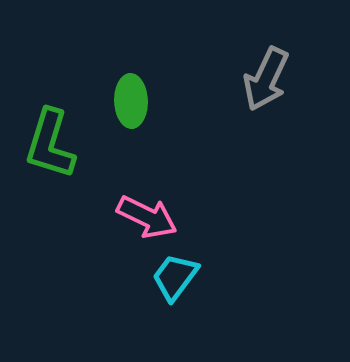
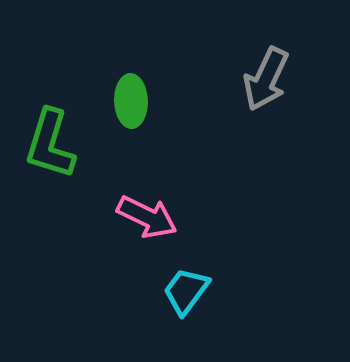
cyan trapezoid: moved 11 px right, 14 px down
